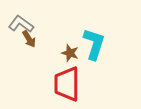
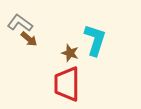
gray L-shape: moved 1 px left, 1 px up
brown arrow: rotated 18 degrees counterclockwise
cyan L-shape: moved 1 px right, 4 px up
